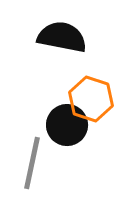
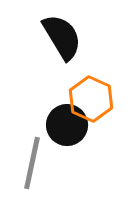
black semicircle: rotated 48 degrees clockwise
orange hexagon: rotated 6 degrees clockwise
